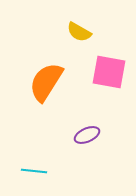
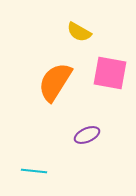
pink square: moved 1 px right, 1 px down
orange semicircle: moved 9 px right
